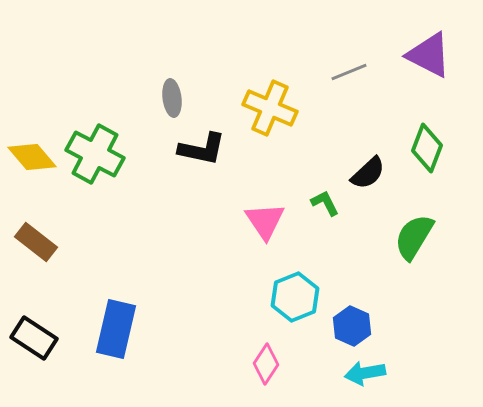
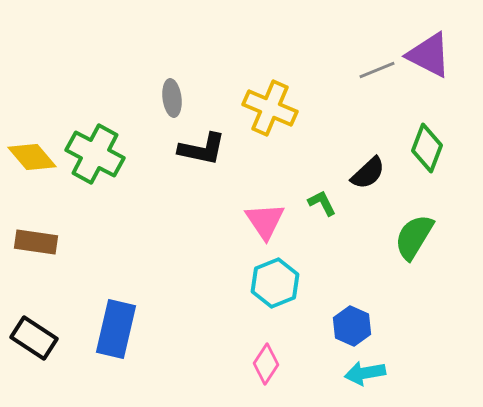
gray line: moved 28 px right, 2 px up
green L-shape: moved 3 px left
brown rectangle: rotated 30 degrees counterclockwise
cyan hexagon: moved 20 px left, 14 px up
